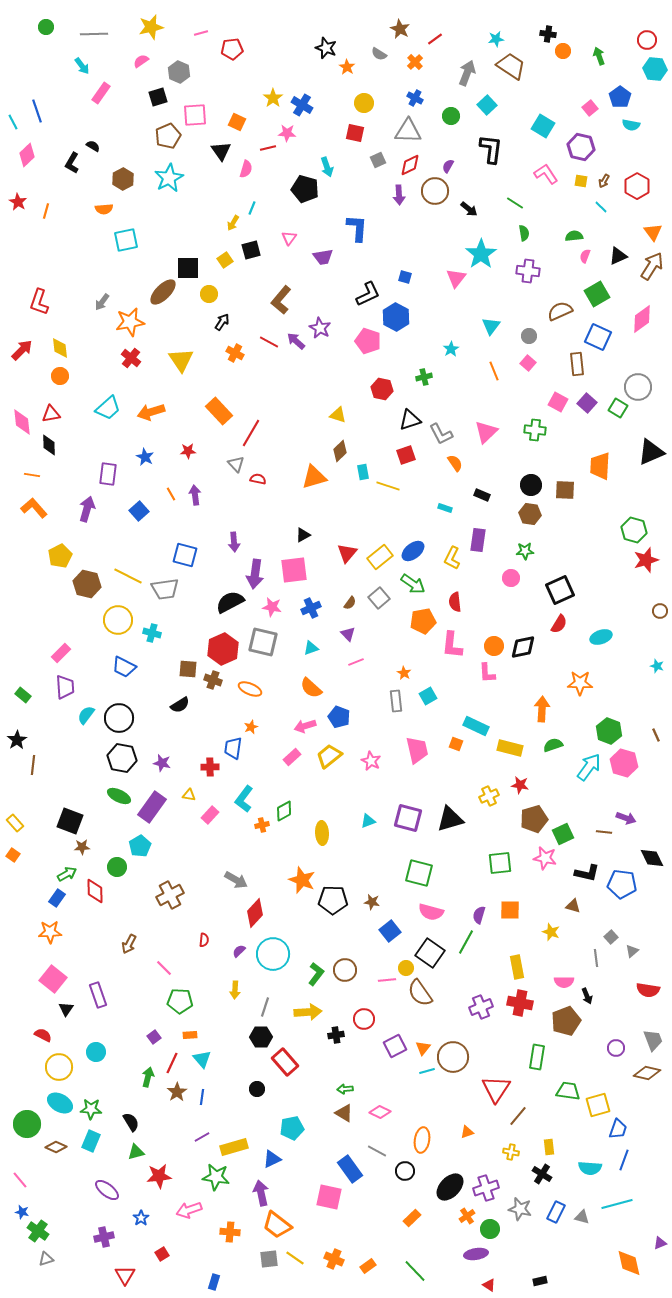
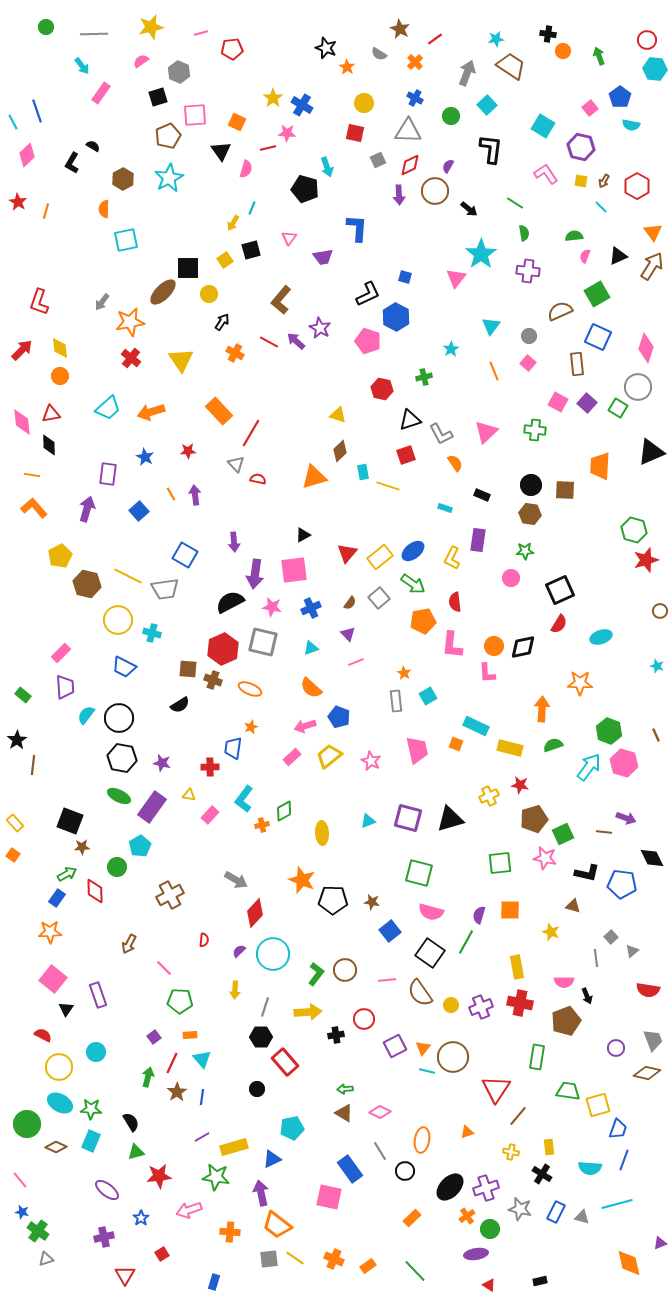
orange semicircle at (104, 209): rotated 96 degrees clockwise
pink diamond at (642, 319): moved 4 px right, 29 px down; rotated 36 degrees counterclockwise
blue square at (185, 555): rotated 15 degrees clockwise
yellow circle at (406, 968): moved 45 px right, 37 px down
cyan line at (427, 1071): rotated 28 degrees clockwise
gray line at (377, 1151): moved 3 px right; rotated 30 degrees clockwise
